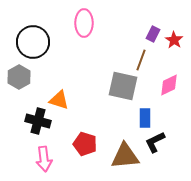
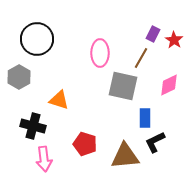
pink ellipse: moved 16 px right, 30 px down
black circle: moved 4 px right, 3 px up
brown line: moved 2 px up; rotated 10 degrees clockwise
black cross: moved 5 px left, 5 px down
